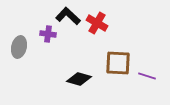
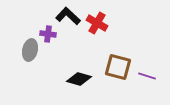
gray ellipse: moved 11 px right, 3 px down
brown square: moved 4 px down; rotated 12 degrees clockwise
